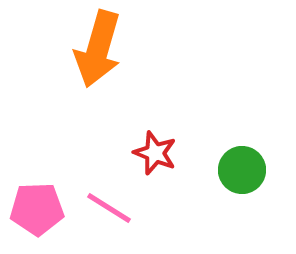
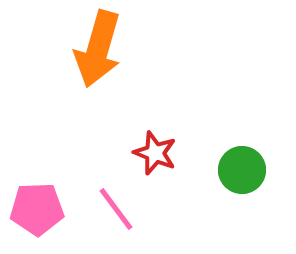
pink line: moved 7 px right, 1 px down; rotated 21 degrees clockwise
